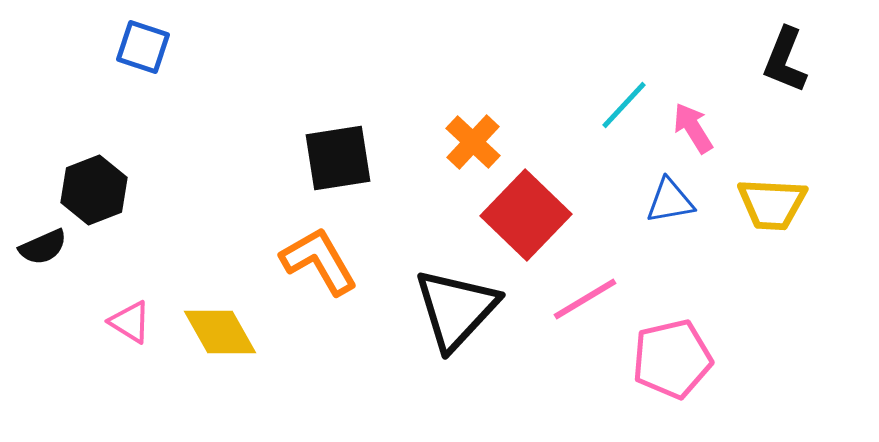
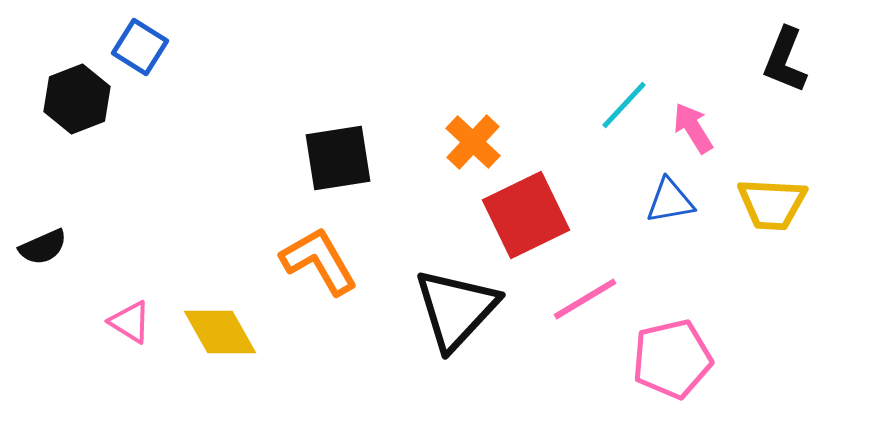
blue square: moved 3 px left; rotated 14 degrees clockwise
black hexagon: moved 17 px left, 91 px up
red square: rotated 20 degrees clockwise
